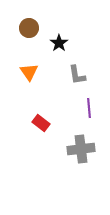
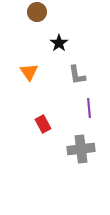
brown circle: moved 8 px right, 16 px up
red rectangle: moved 2 px right, 1 px down; rotated 24 degrees clockwise
